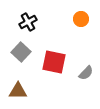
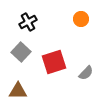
red square: rotated 30 degrees counterclockwise
